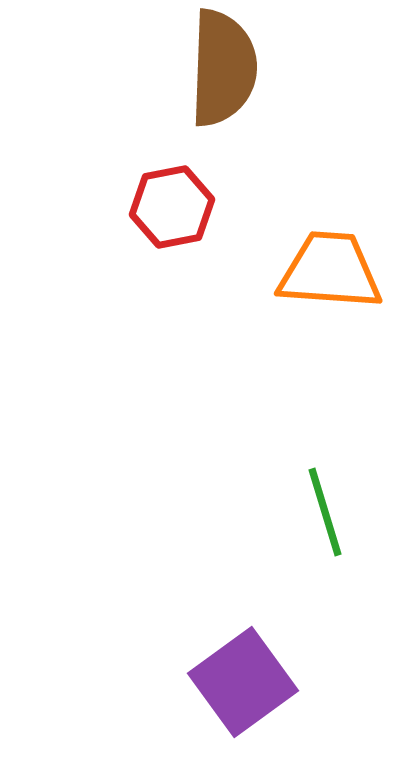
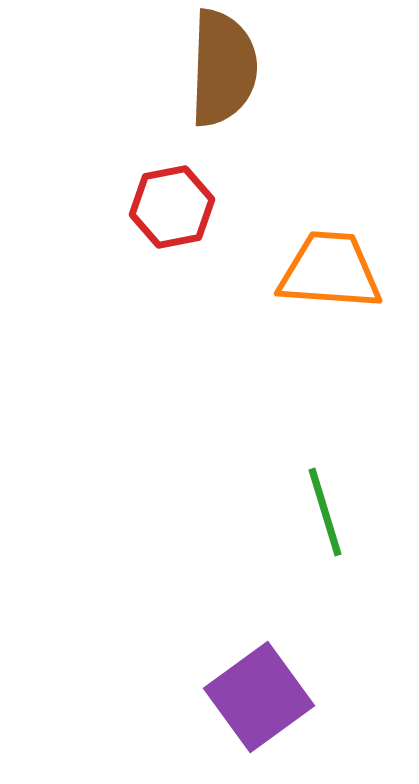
purple square: moved 16 px right, 15 px down
